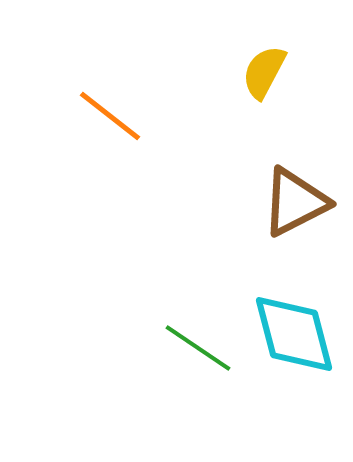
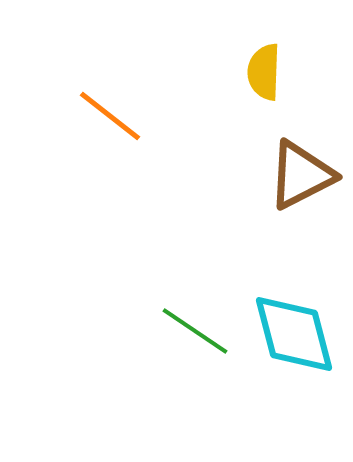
yellow semicircle: rotated 26 degrees counterclockwise
brown triangle: moved 6 px right, 27 px up
green line: moved 3 px left, 17 px up
